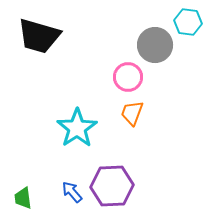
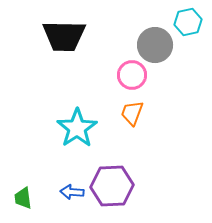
cyan hexagon: rotated 20 degrees counterclockwise
black trapezoid: moved 25 px right; rotated 15 degrees counterclockwise
pink circle: moved 4 px right, 2 px up
blue arrow: rotated 45 degrees counterclockwise
